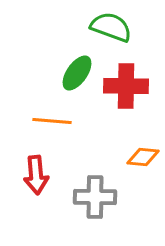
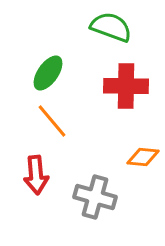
green ellipse: moved 29 px left
orange line: rotated 45 degrees clockwise
gray cross: rotated 15 degrees clockwise
